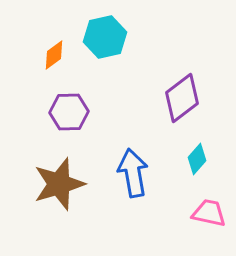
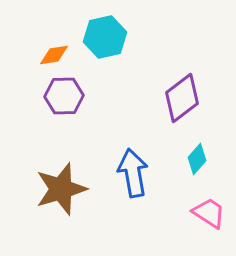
orange diamond: rotated 28 degrees clockwise
purple hexagon: moved 5 px left, 16 px up
brown star: moved 2 px right, 5 px down
pink trapezoid: rotated 21 degrees clockwise
